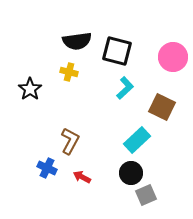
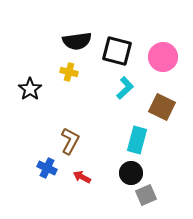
pink circle: moved 10 px left
cyan rectangle: rotated 32 degrees counterclockwise
